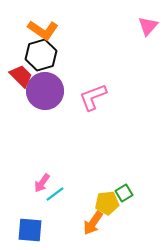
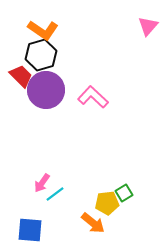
purple circle: moved 1 px right, 1 px up
pink L-shape: rotated 64 degrees clockwise
orange arrow: rotated 85 degrees counterclockwise
